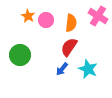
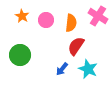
orange star: moved 6 px left
red semicircle: moved 7 px right, 1 px up
